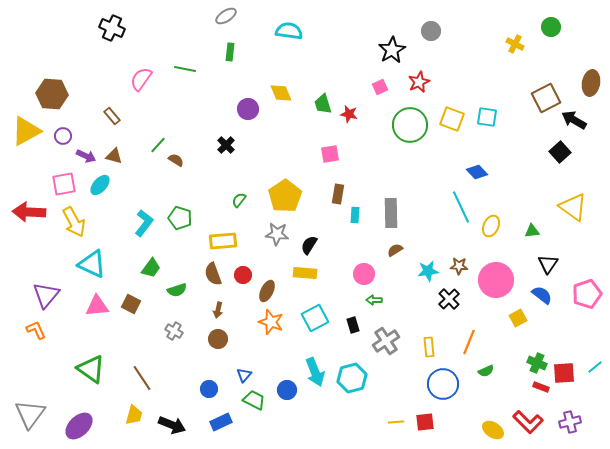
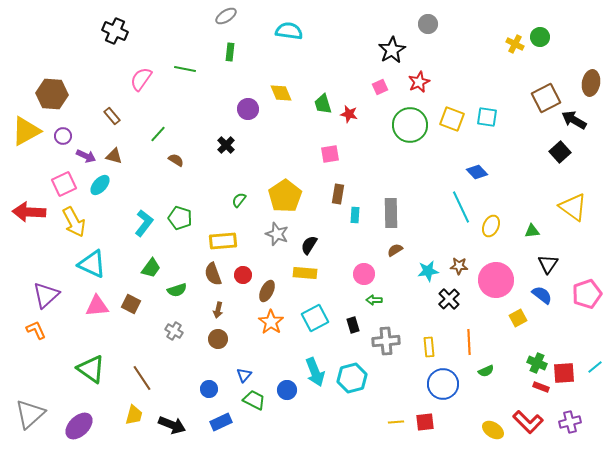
green circle at (551, 27): moved 11 px left, 10 px down
black cross at (112, 28): moved 3 px right, 3 px down
gray circle at (431, 31): moved 3 px left, 7 px up
green line at (158, 145): moved 11 px up
pink square at (64, 184): rotated 15 degrees counterclockwise
gray star at (277, 234): rotated 15 degrees clockwise
purple triangle at (46, 295): rotated 8 degrees clockwise
orange star at (271, 322): rotated 15 degrees clockwise
gray cross at (386, 341): rotated 28 degrees clockwise
orange line at (469, 342): rotated 25 degrees counterclockwise
gray triangle at (30, 414): rotated 12 degrees clockwise
